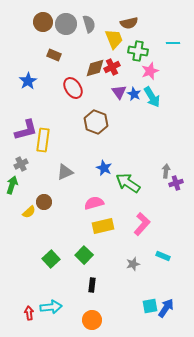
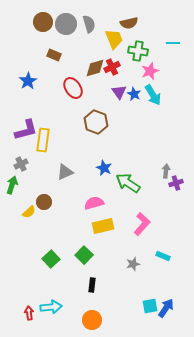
cyan arrow at (152, 97): moved 1 px right, 2 px up
